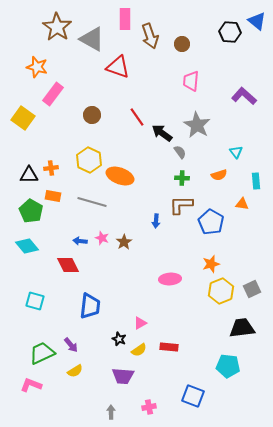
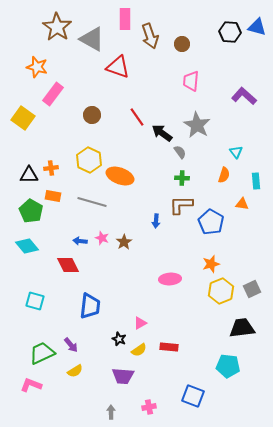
blue triangle at (257, 21): moved 6 px down; rotated 24 degrees counterclockwise
orange semicircle at (219, 175): moved 5 px right; rotated 56 degrees counterclockwise
